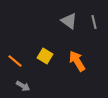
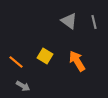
orange line: moved 1 px right, 1 px down
